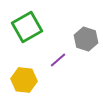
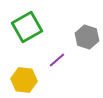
gray hexagon: moved 1 px right, 2 px up
purple line: moved 1 px left
